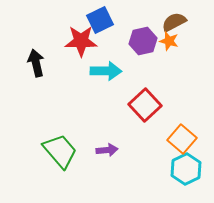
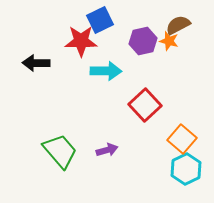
brown semicircle: moved 4 px right, 3 px down
black arrow: rotated 76 degrees counterclockwise
purple arrow: rotated 10 degrees counterclockwise
